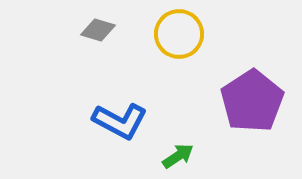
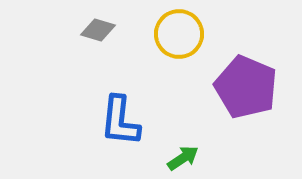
purple pentagon: moved 6 px left, 14 px up; rotated 16 degrees counterclockwise
blue L-shape: rotated 68 degrees clockwise
green arrow: moved 5 px right, 2 px down
